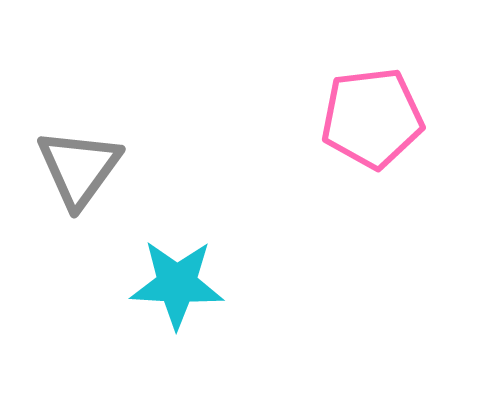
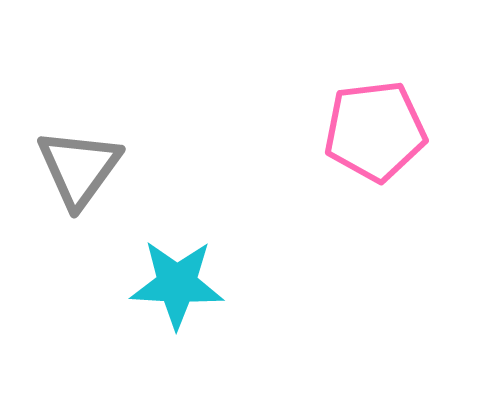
pink pentagon: moved 3 px right, 13 px down
